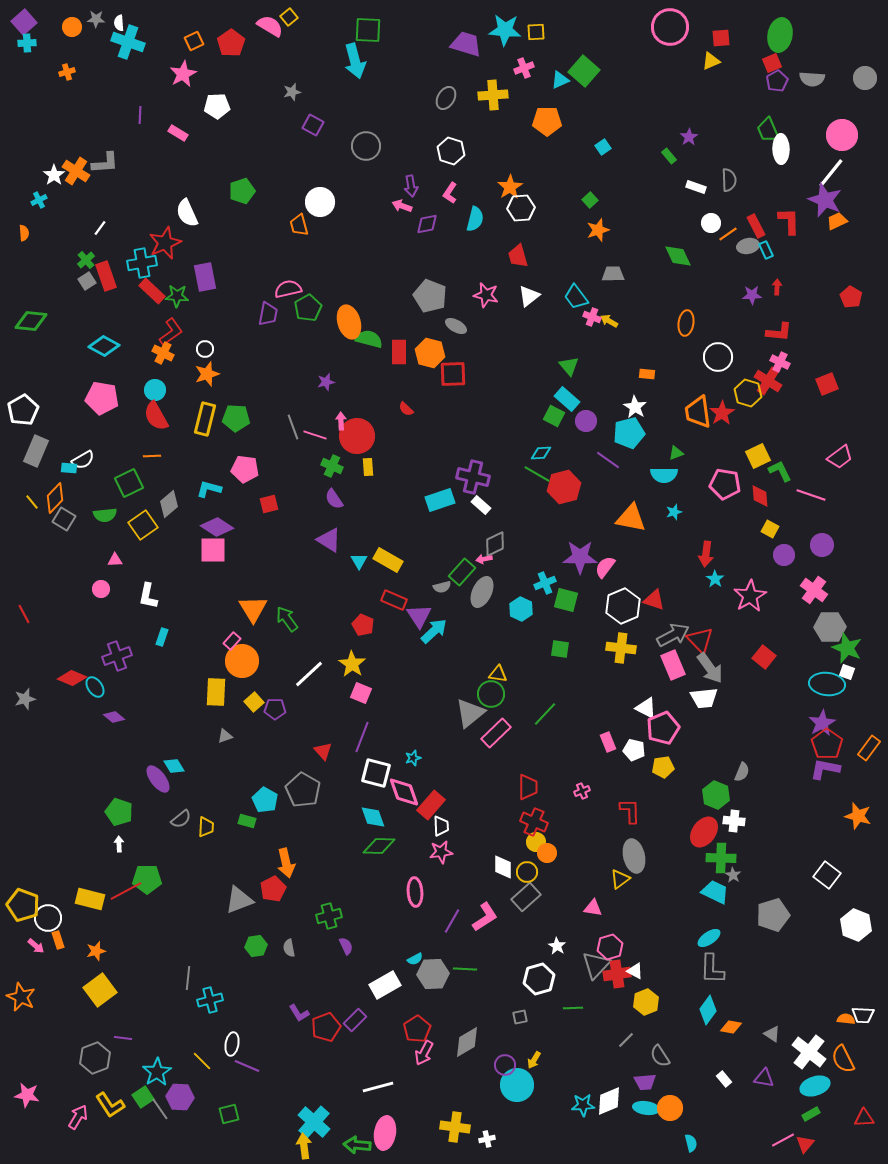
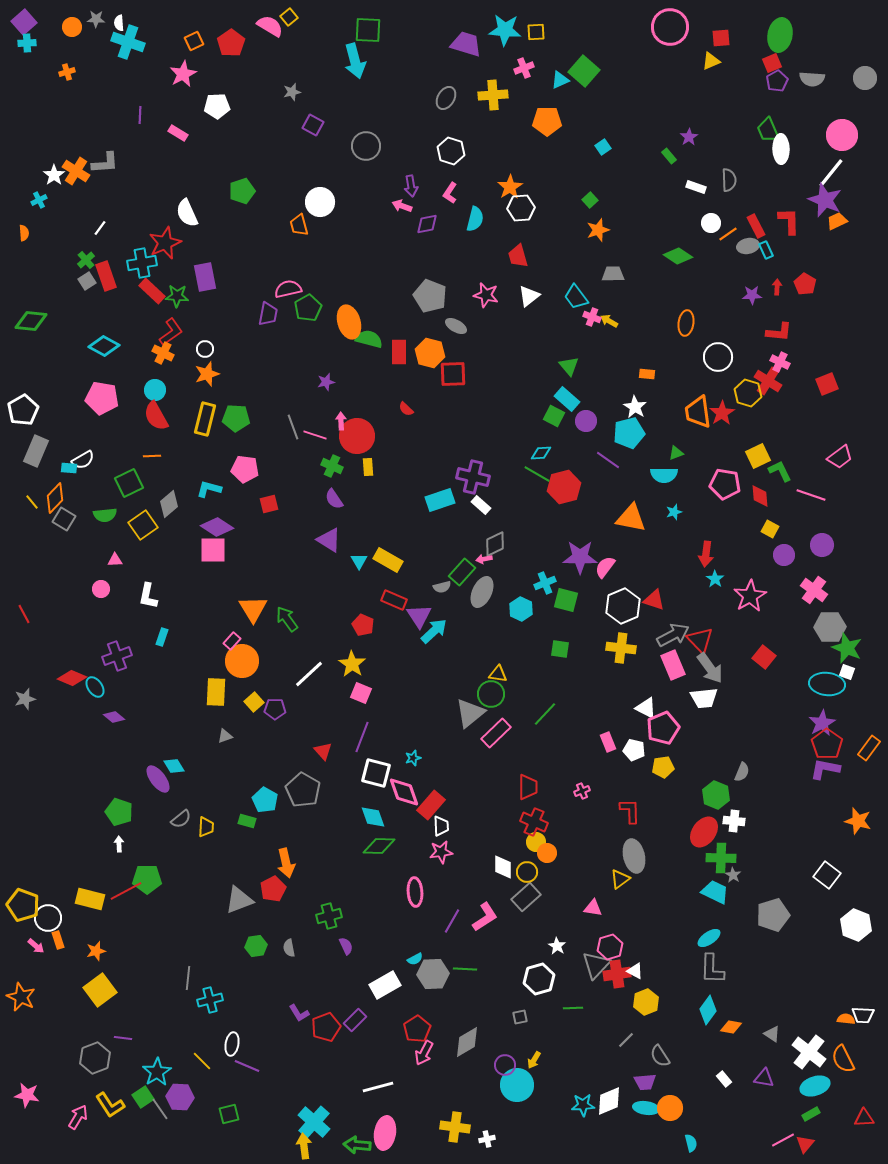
green diamond at (678, 256): rotated 32 degrees counterclockwise
red pentagon at (851, 297): moved 46 px left, 13 px up
orange star at (858, 816): moved 5 px down
